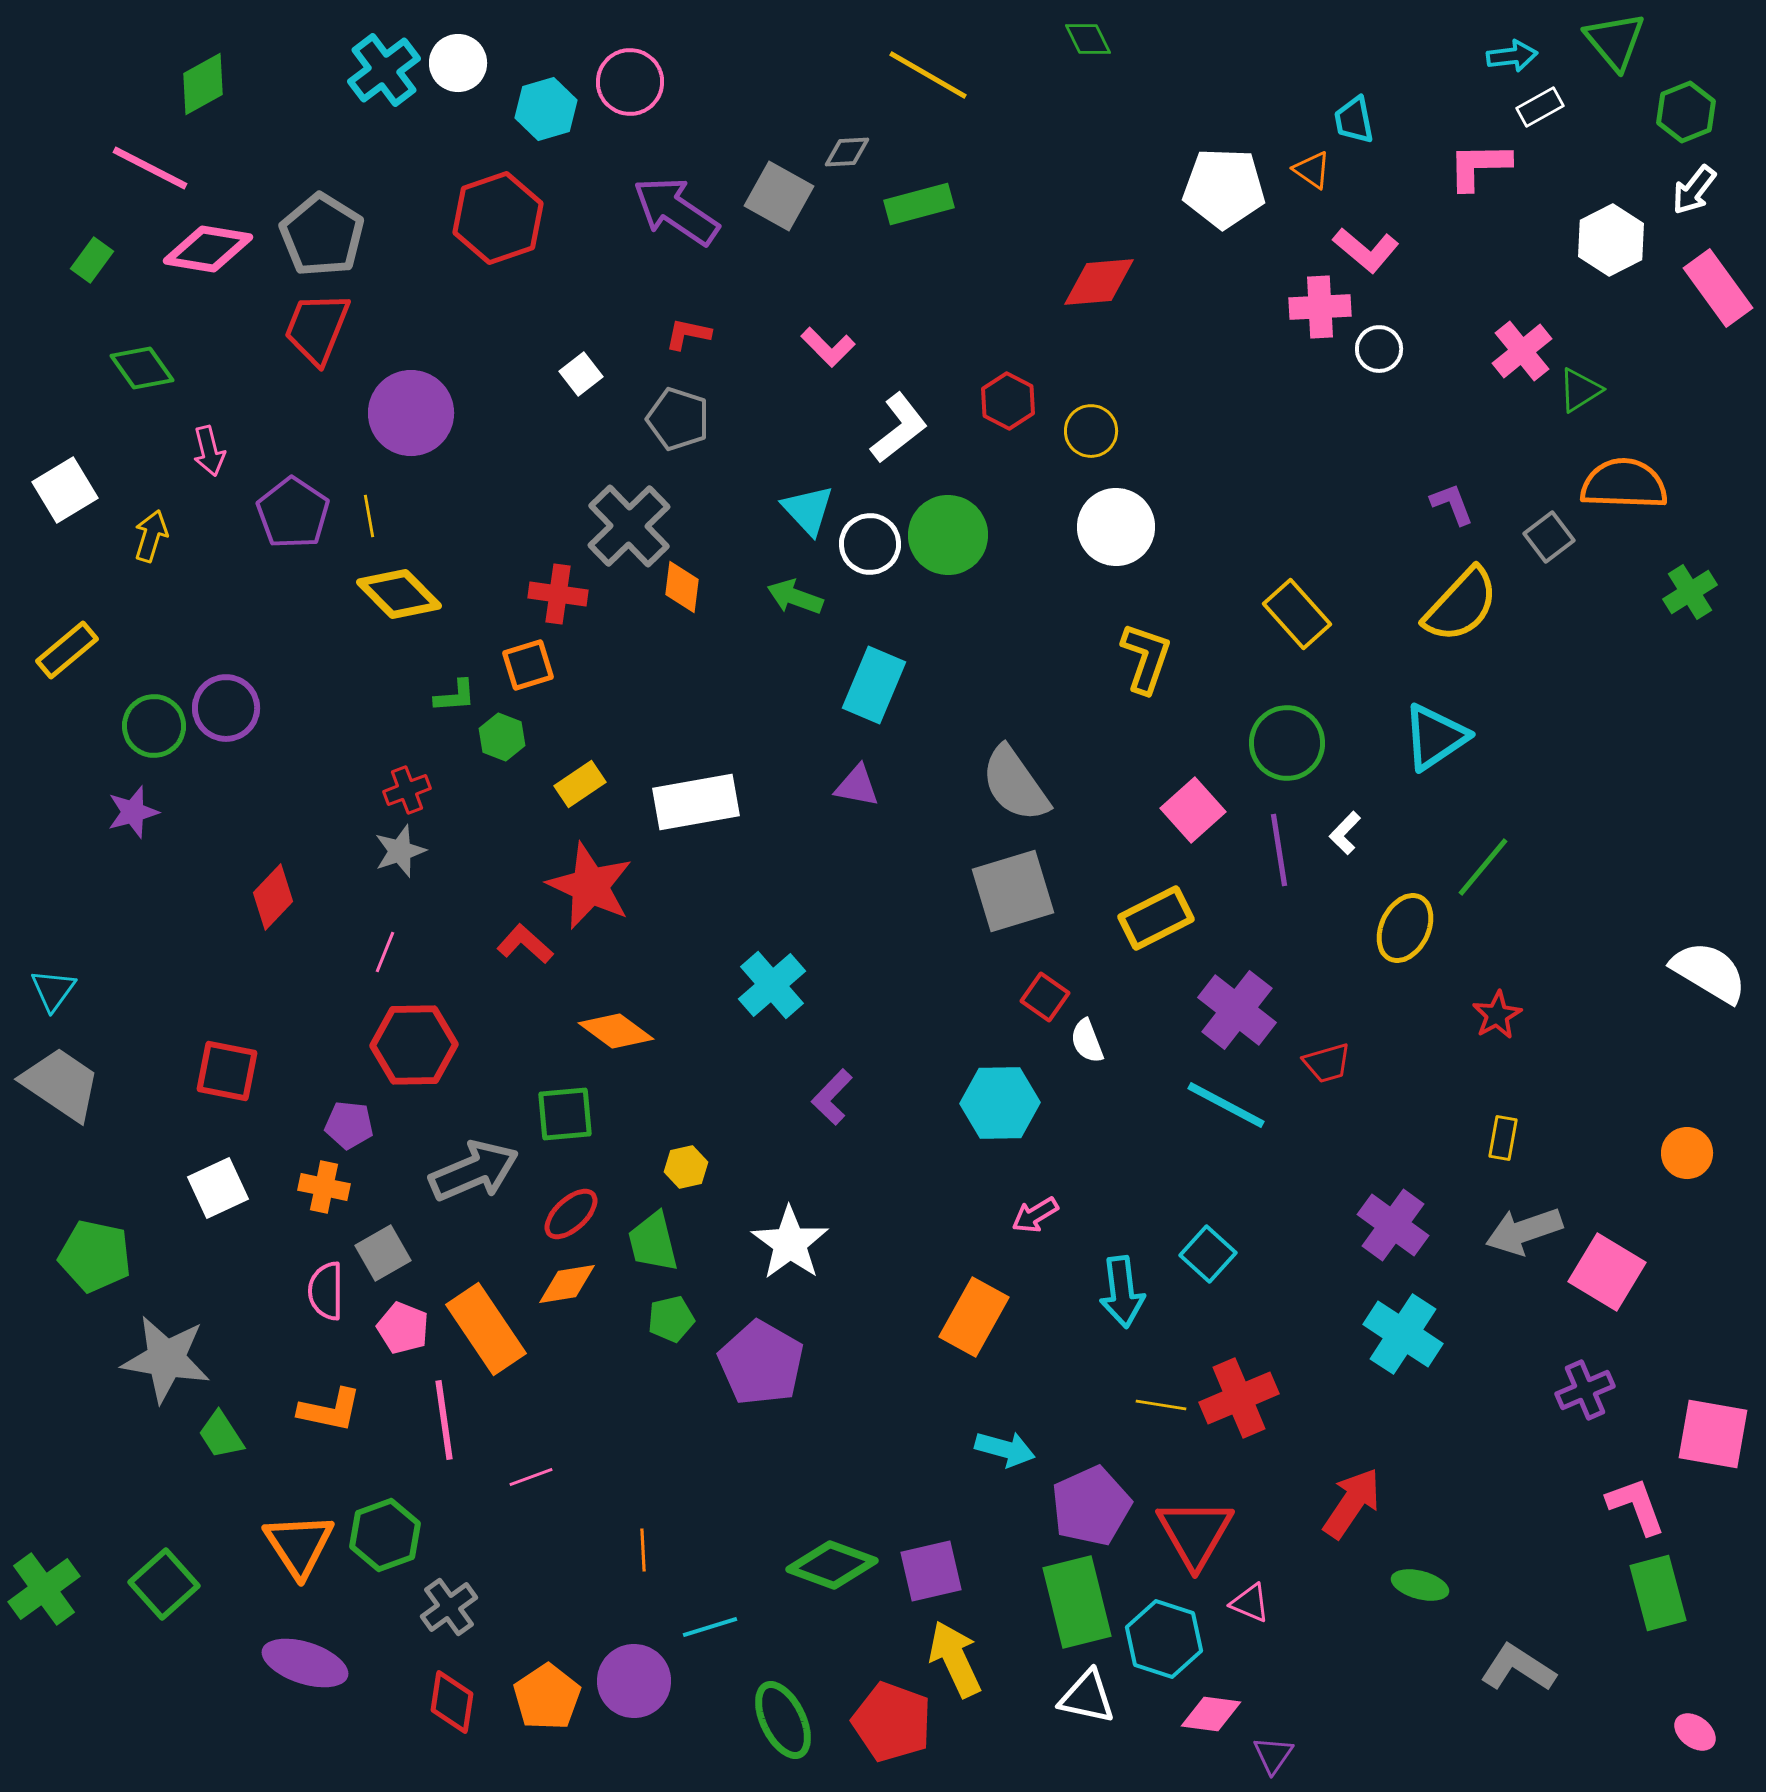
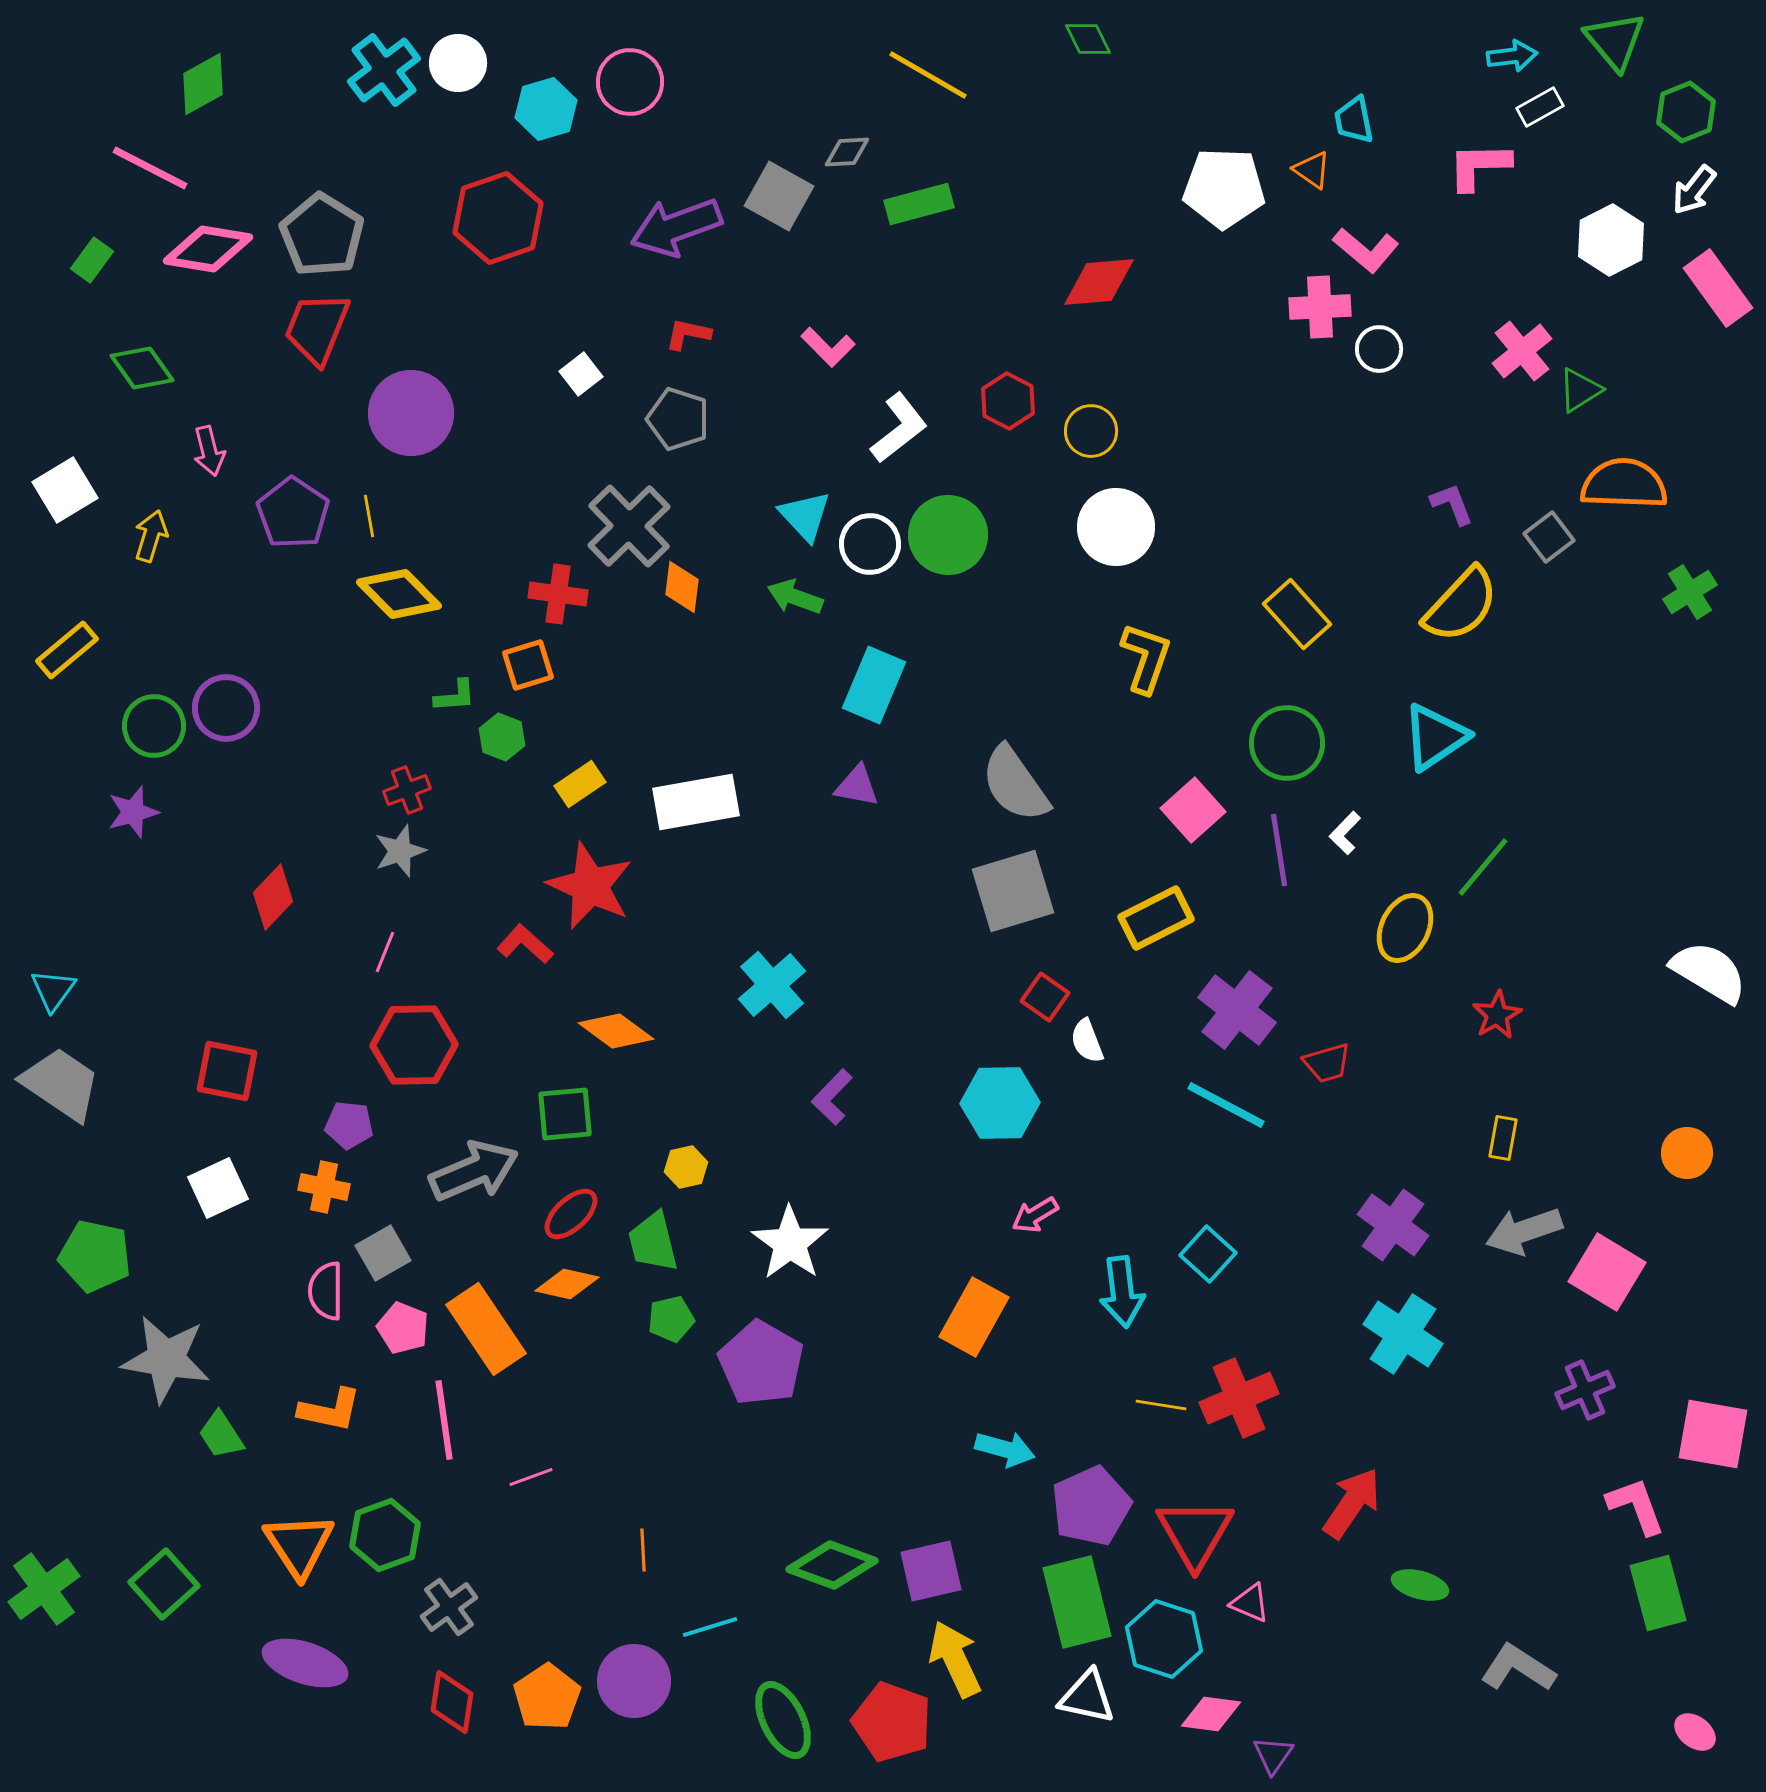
purple arrow at (676, 211): moved 16 px down; rotated 54 degrees counterclockwise
cyan triangle at (808, 510): moved 3 px left, 6 px down
orange diamond at (567, 1284): rotated 22 degrees clockwise
